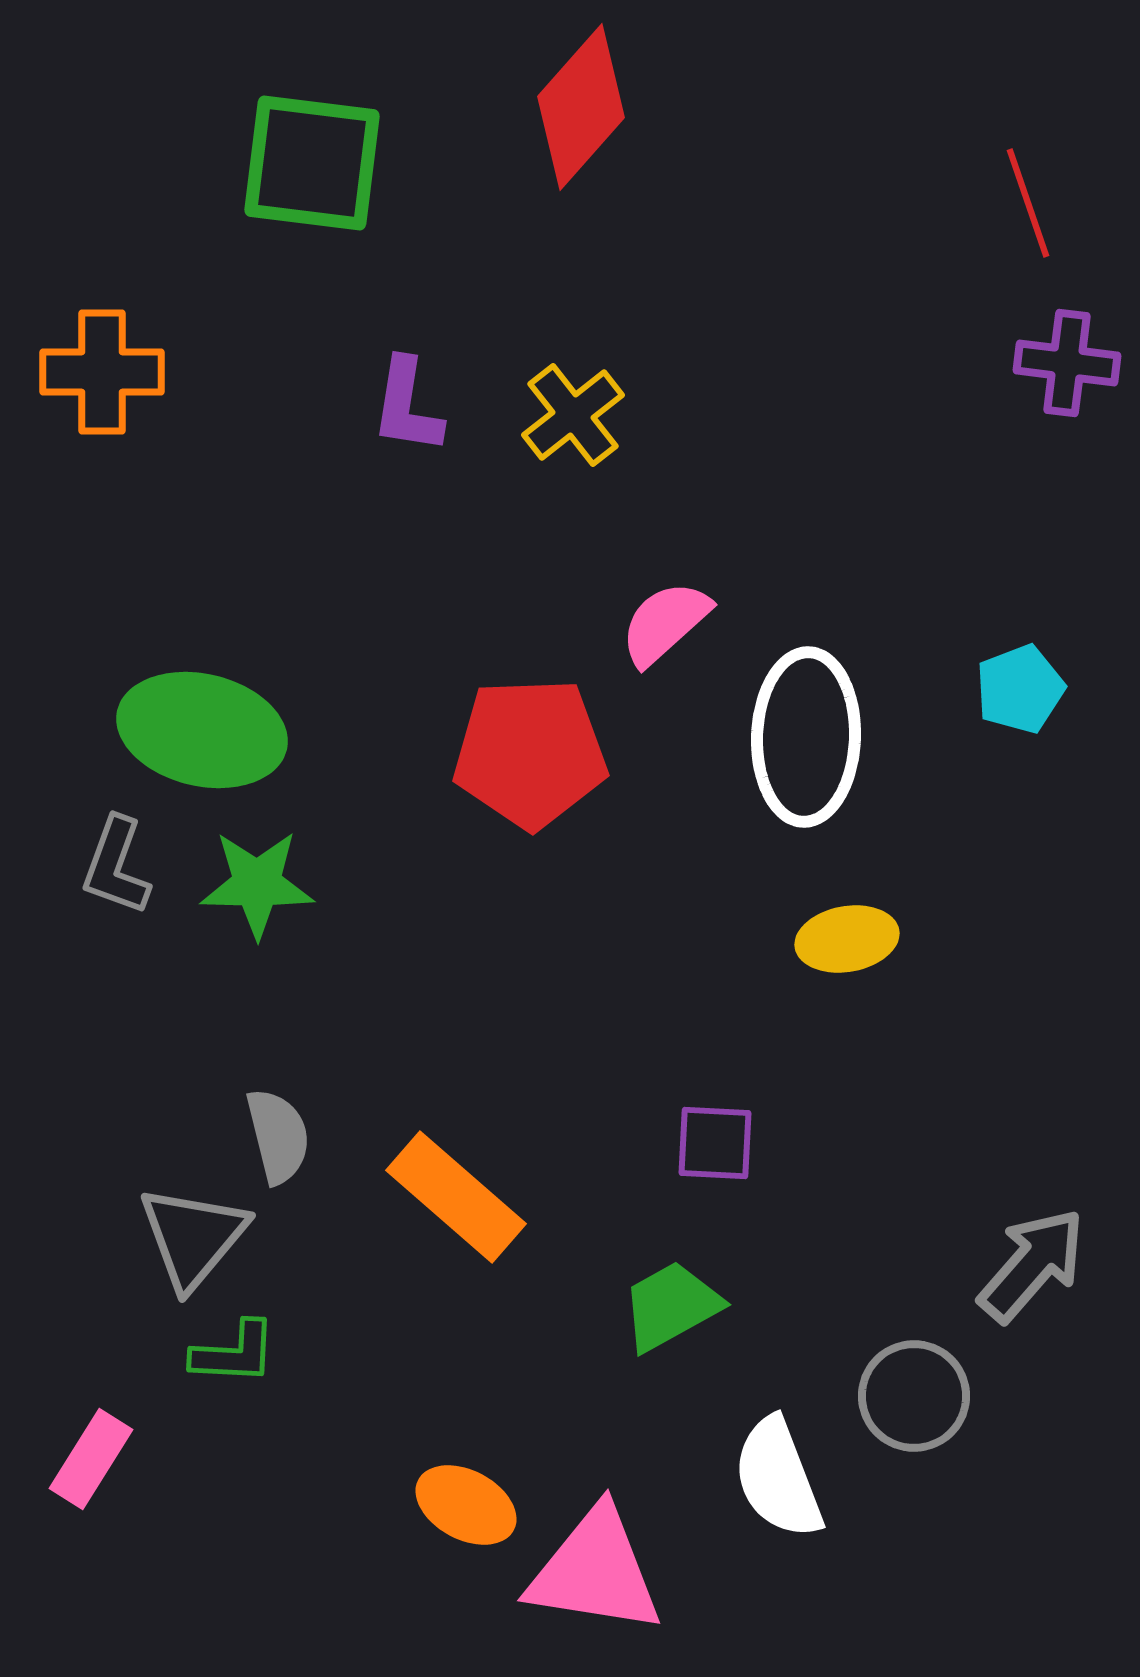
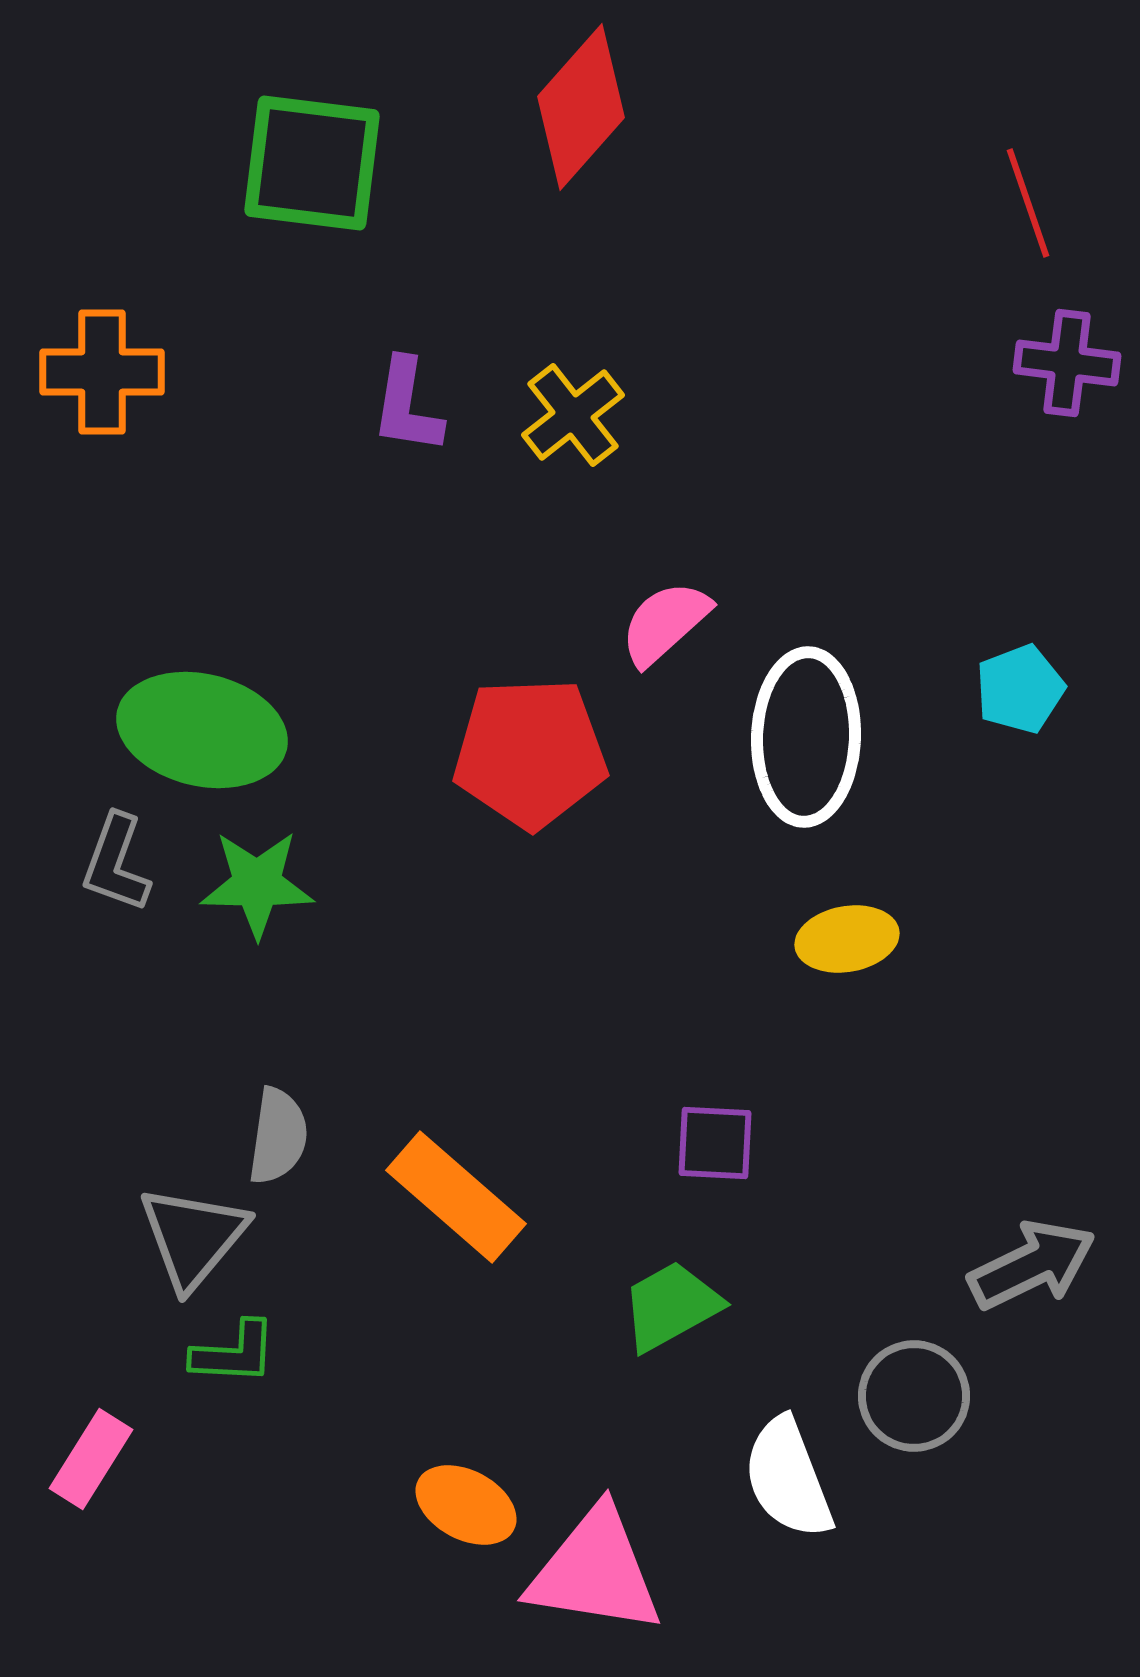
gray L-shape: moved 3 px up
gray semicircle: rotated 22 degrees clockwise
gray arrow: rotated 23 degrees clockwise
white semicircle: moved 10 px right
